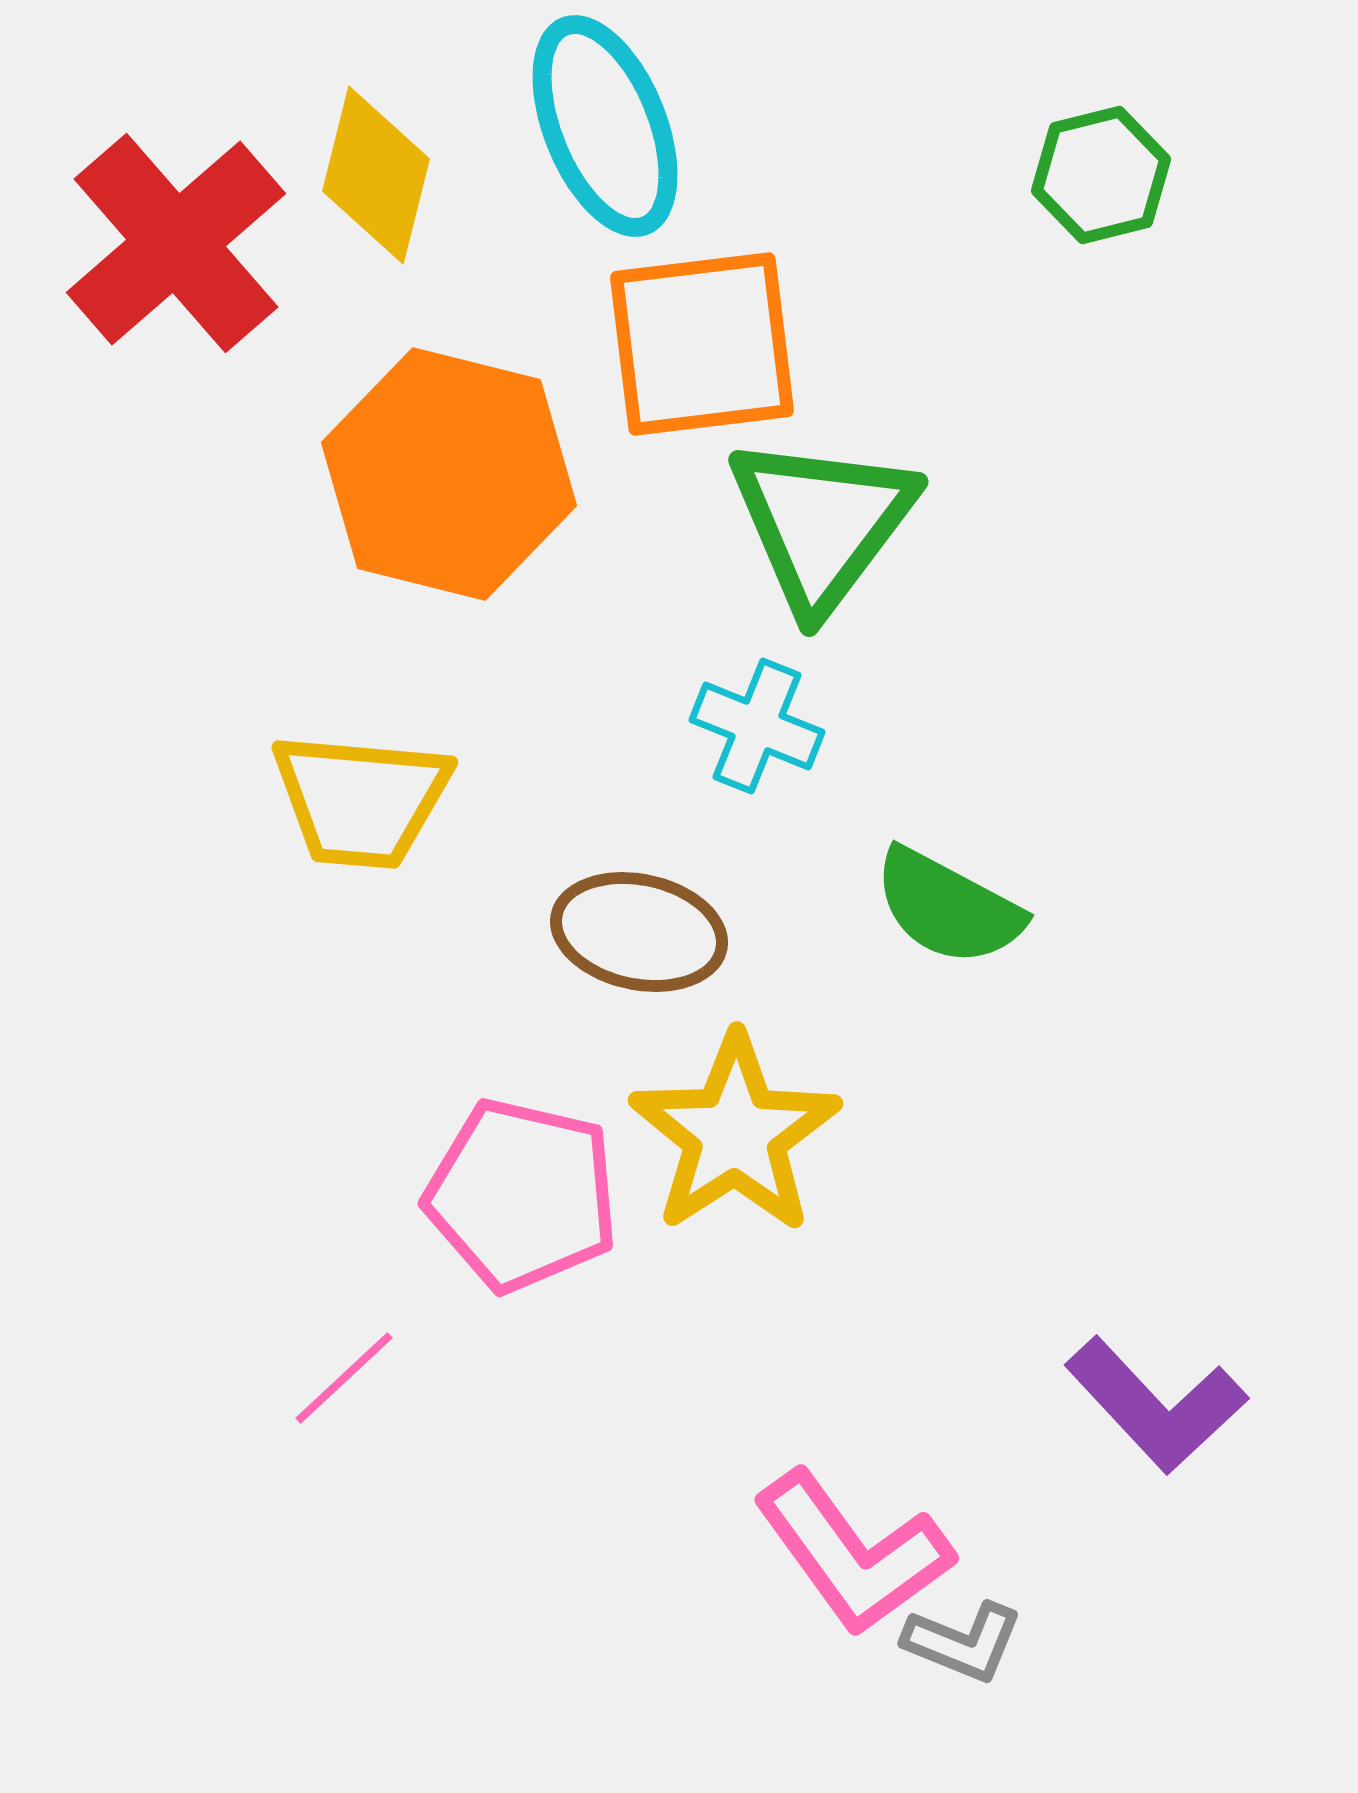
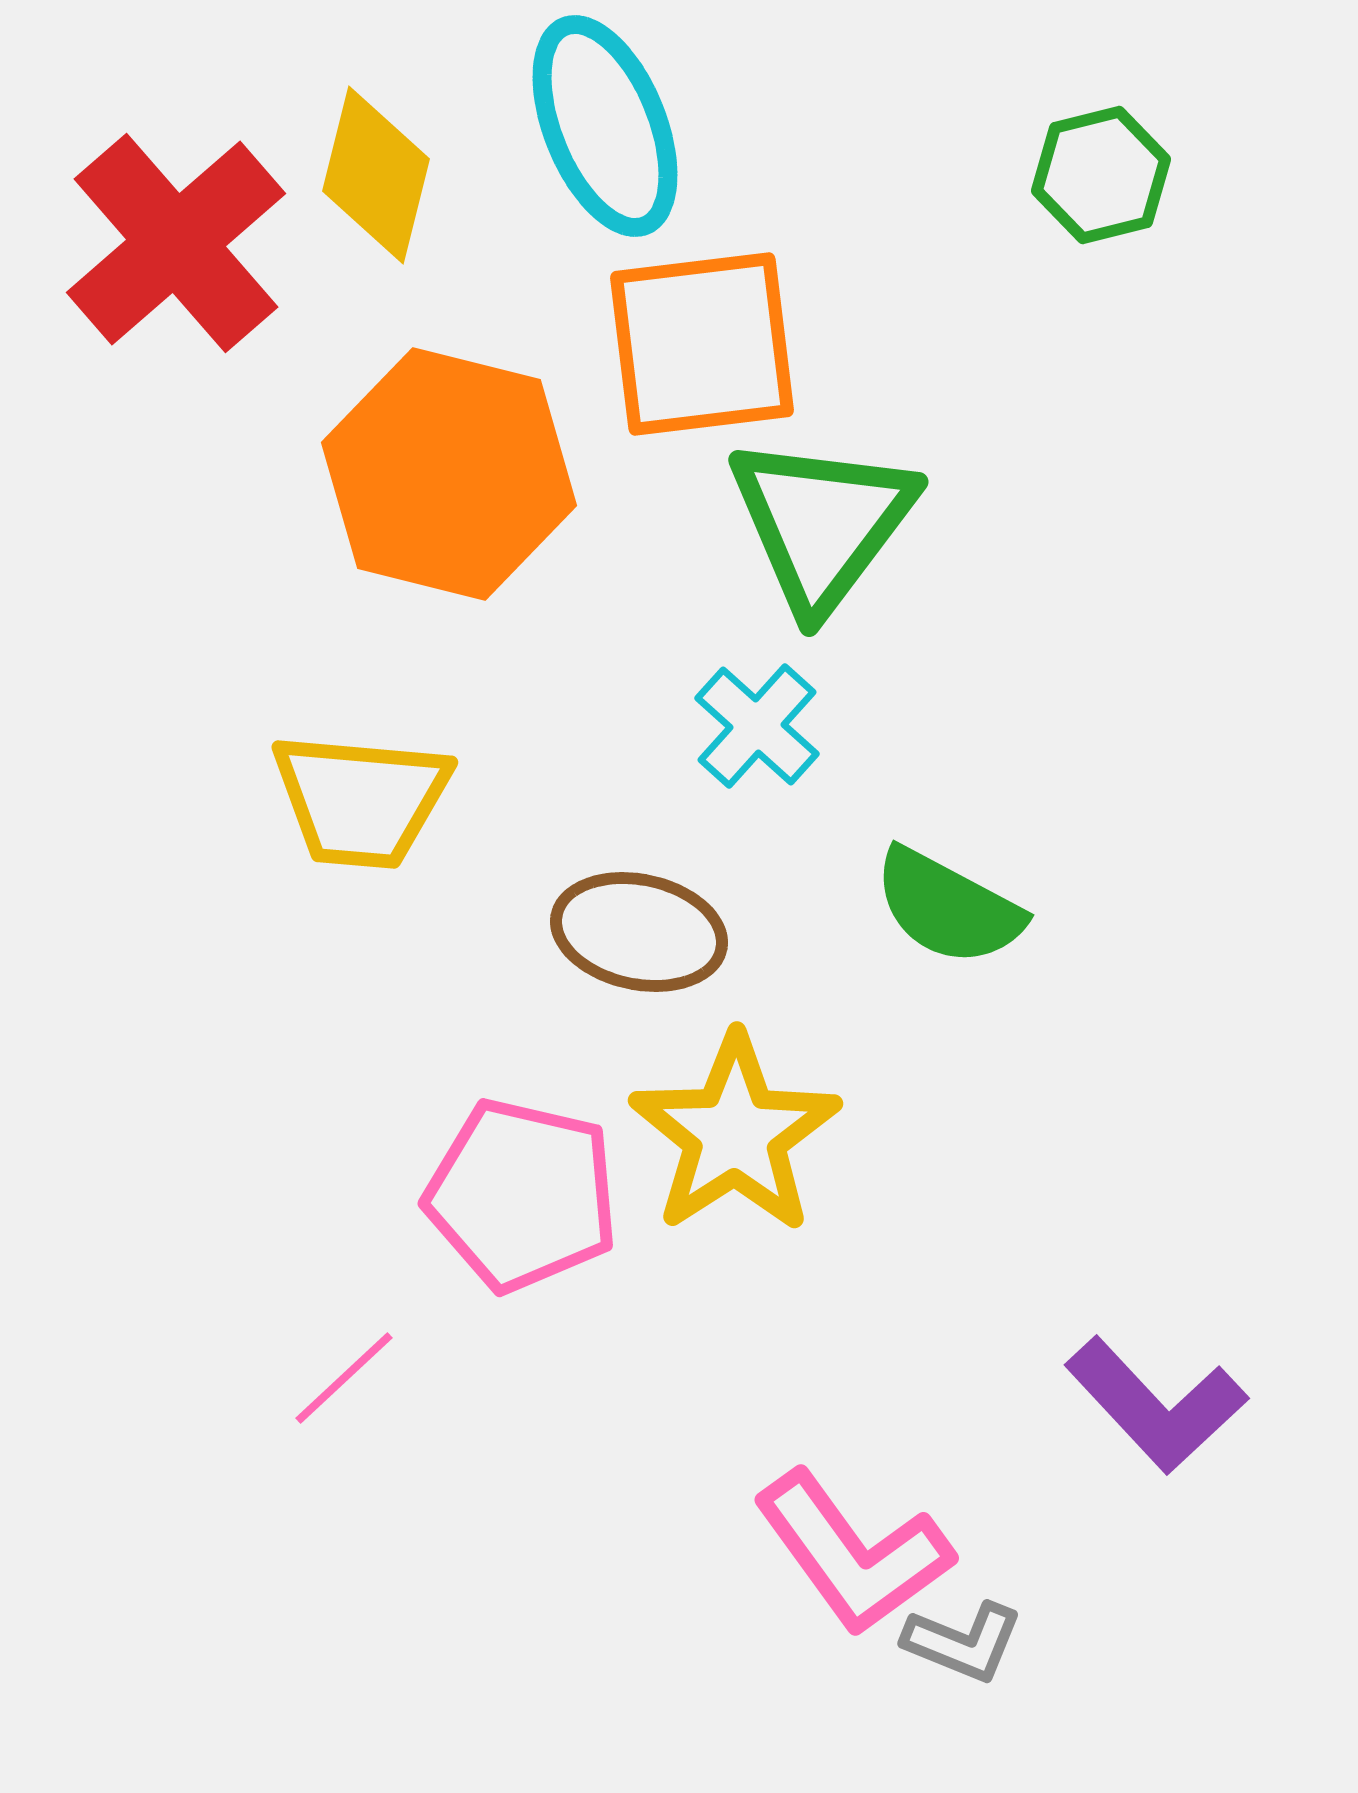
cyan cross: rotated 20 degrees clockwise
